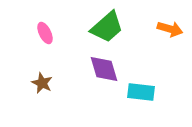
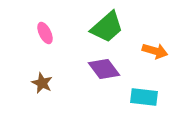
orange arrow: moved 15 px left, 22 px down
purple diamond: rotated 20 degrees counterclockwise
cyan rectangle: moved 3 px right, 5 px down
